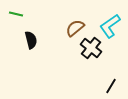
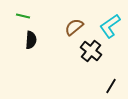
green line: moved 7 px right, 2 px down
brown semicircle: moved 1 px left, 1 px up
black semicircle: rotated 18 degrees clockwise
black cross: moved 3 px down
